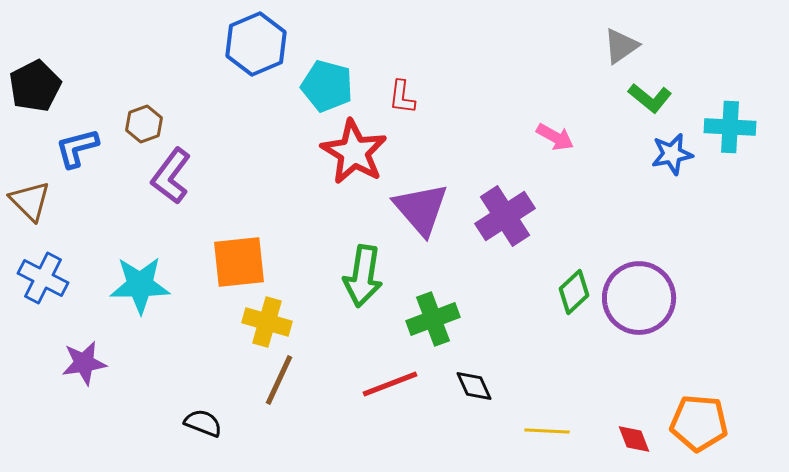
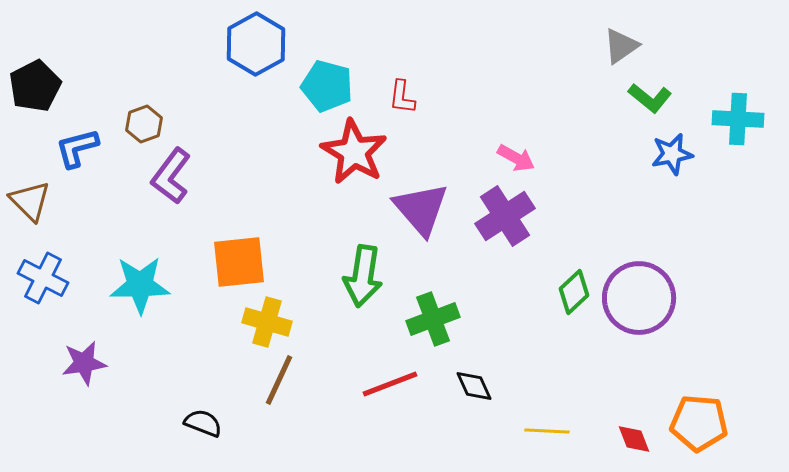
blue hexagon: rotated 6 degrees counterclockwise
cyan cross: moved 8 px right, 8 px up
pink arrow: moved 39 px left, 21 px down
